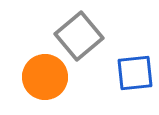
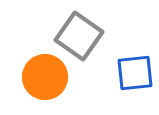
gray square: rotated 15 degrees counterclockwise
